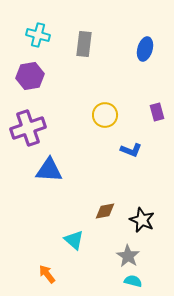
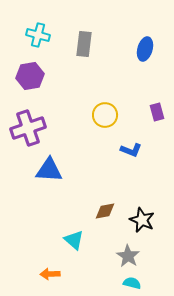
orange arrow: moved 3 px right; rotated 54 degrees counterclockwise
cyan semicircle: moved 1 px left, 2 px down
